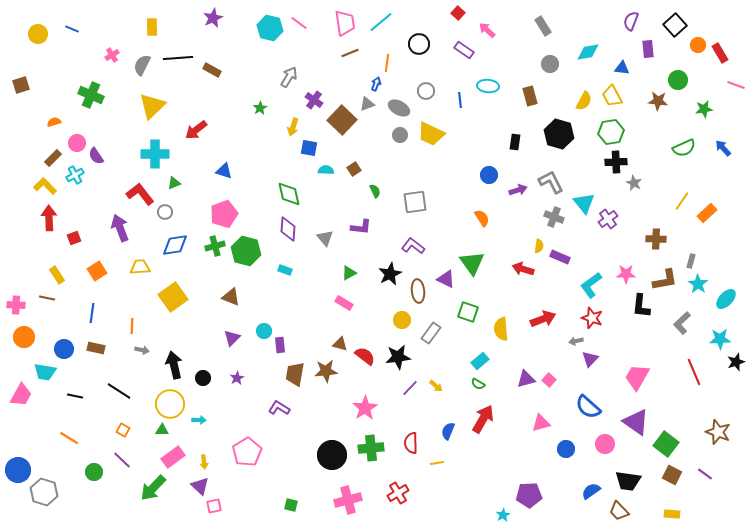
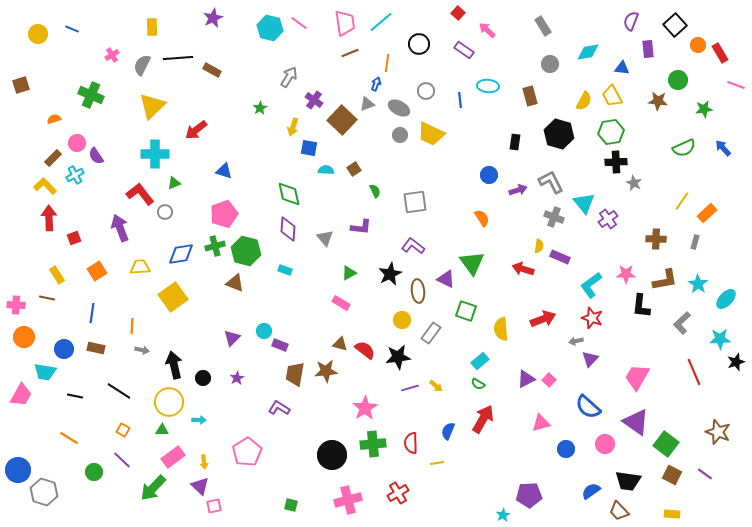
orange semicircle at (54, 122): moved 3 px up
blue diamond at (175, 245): moved 6 px right, 9 px down
gray rectangle at (691, 261): moved 4 px right, 19 px up
brown triangle at (231, 297): moved 4 px right, 14 px up
pink rectangle at (344, 303): moved 3 px left
green square at (468, 312): moved 2 px left, 1 px up
purple rectangle at (280, 345): rotated 63 degrees counterclockwise
red semicircle at (365, 356): moved 6 px up
purple triangle at (526, 379): rotated 12 degrees counterclockwise
purple line at (410, 388): rotated 30 degrees clockwise
yellow circle at (170, 404): moved 1 px left, 2 px up
green cross at (371, 448): moved 2 px right, 4 px up
